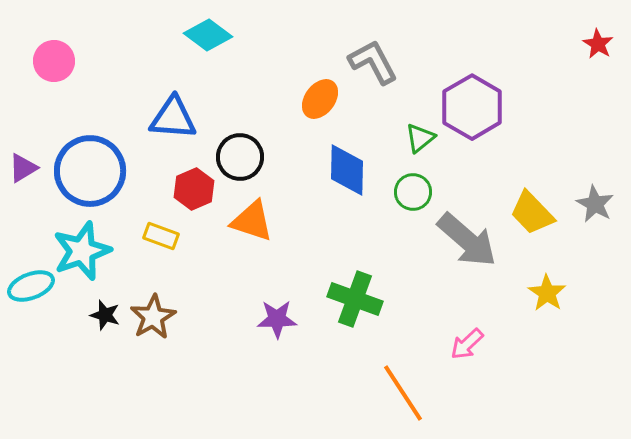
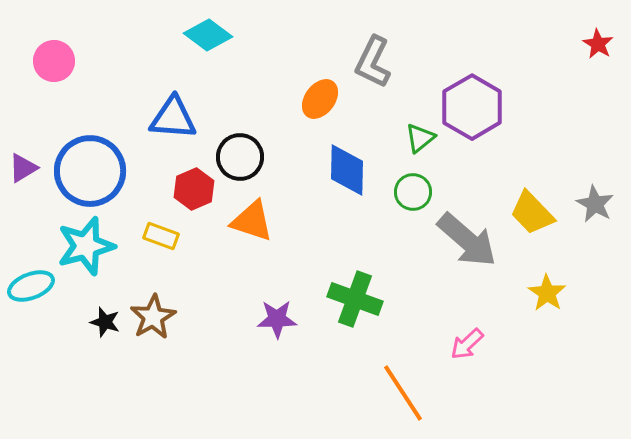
gray L-shape: rotated 126 degrees counterclockwise
cyan star: moved 4 px right, 5 px up; rotated 4 degrees clockwise
black star: moved 7 px down
